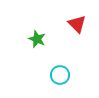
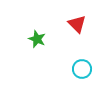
cyan circle: moved 22 px right, 6 px up
